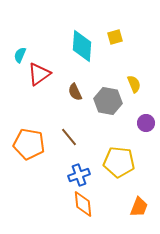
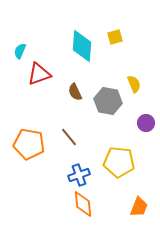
cyan semicircle: moved 4 px up
red triangle: rotated 15 degrees clockwise
